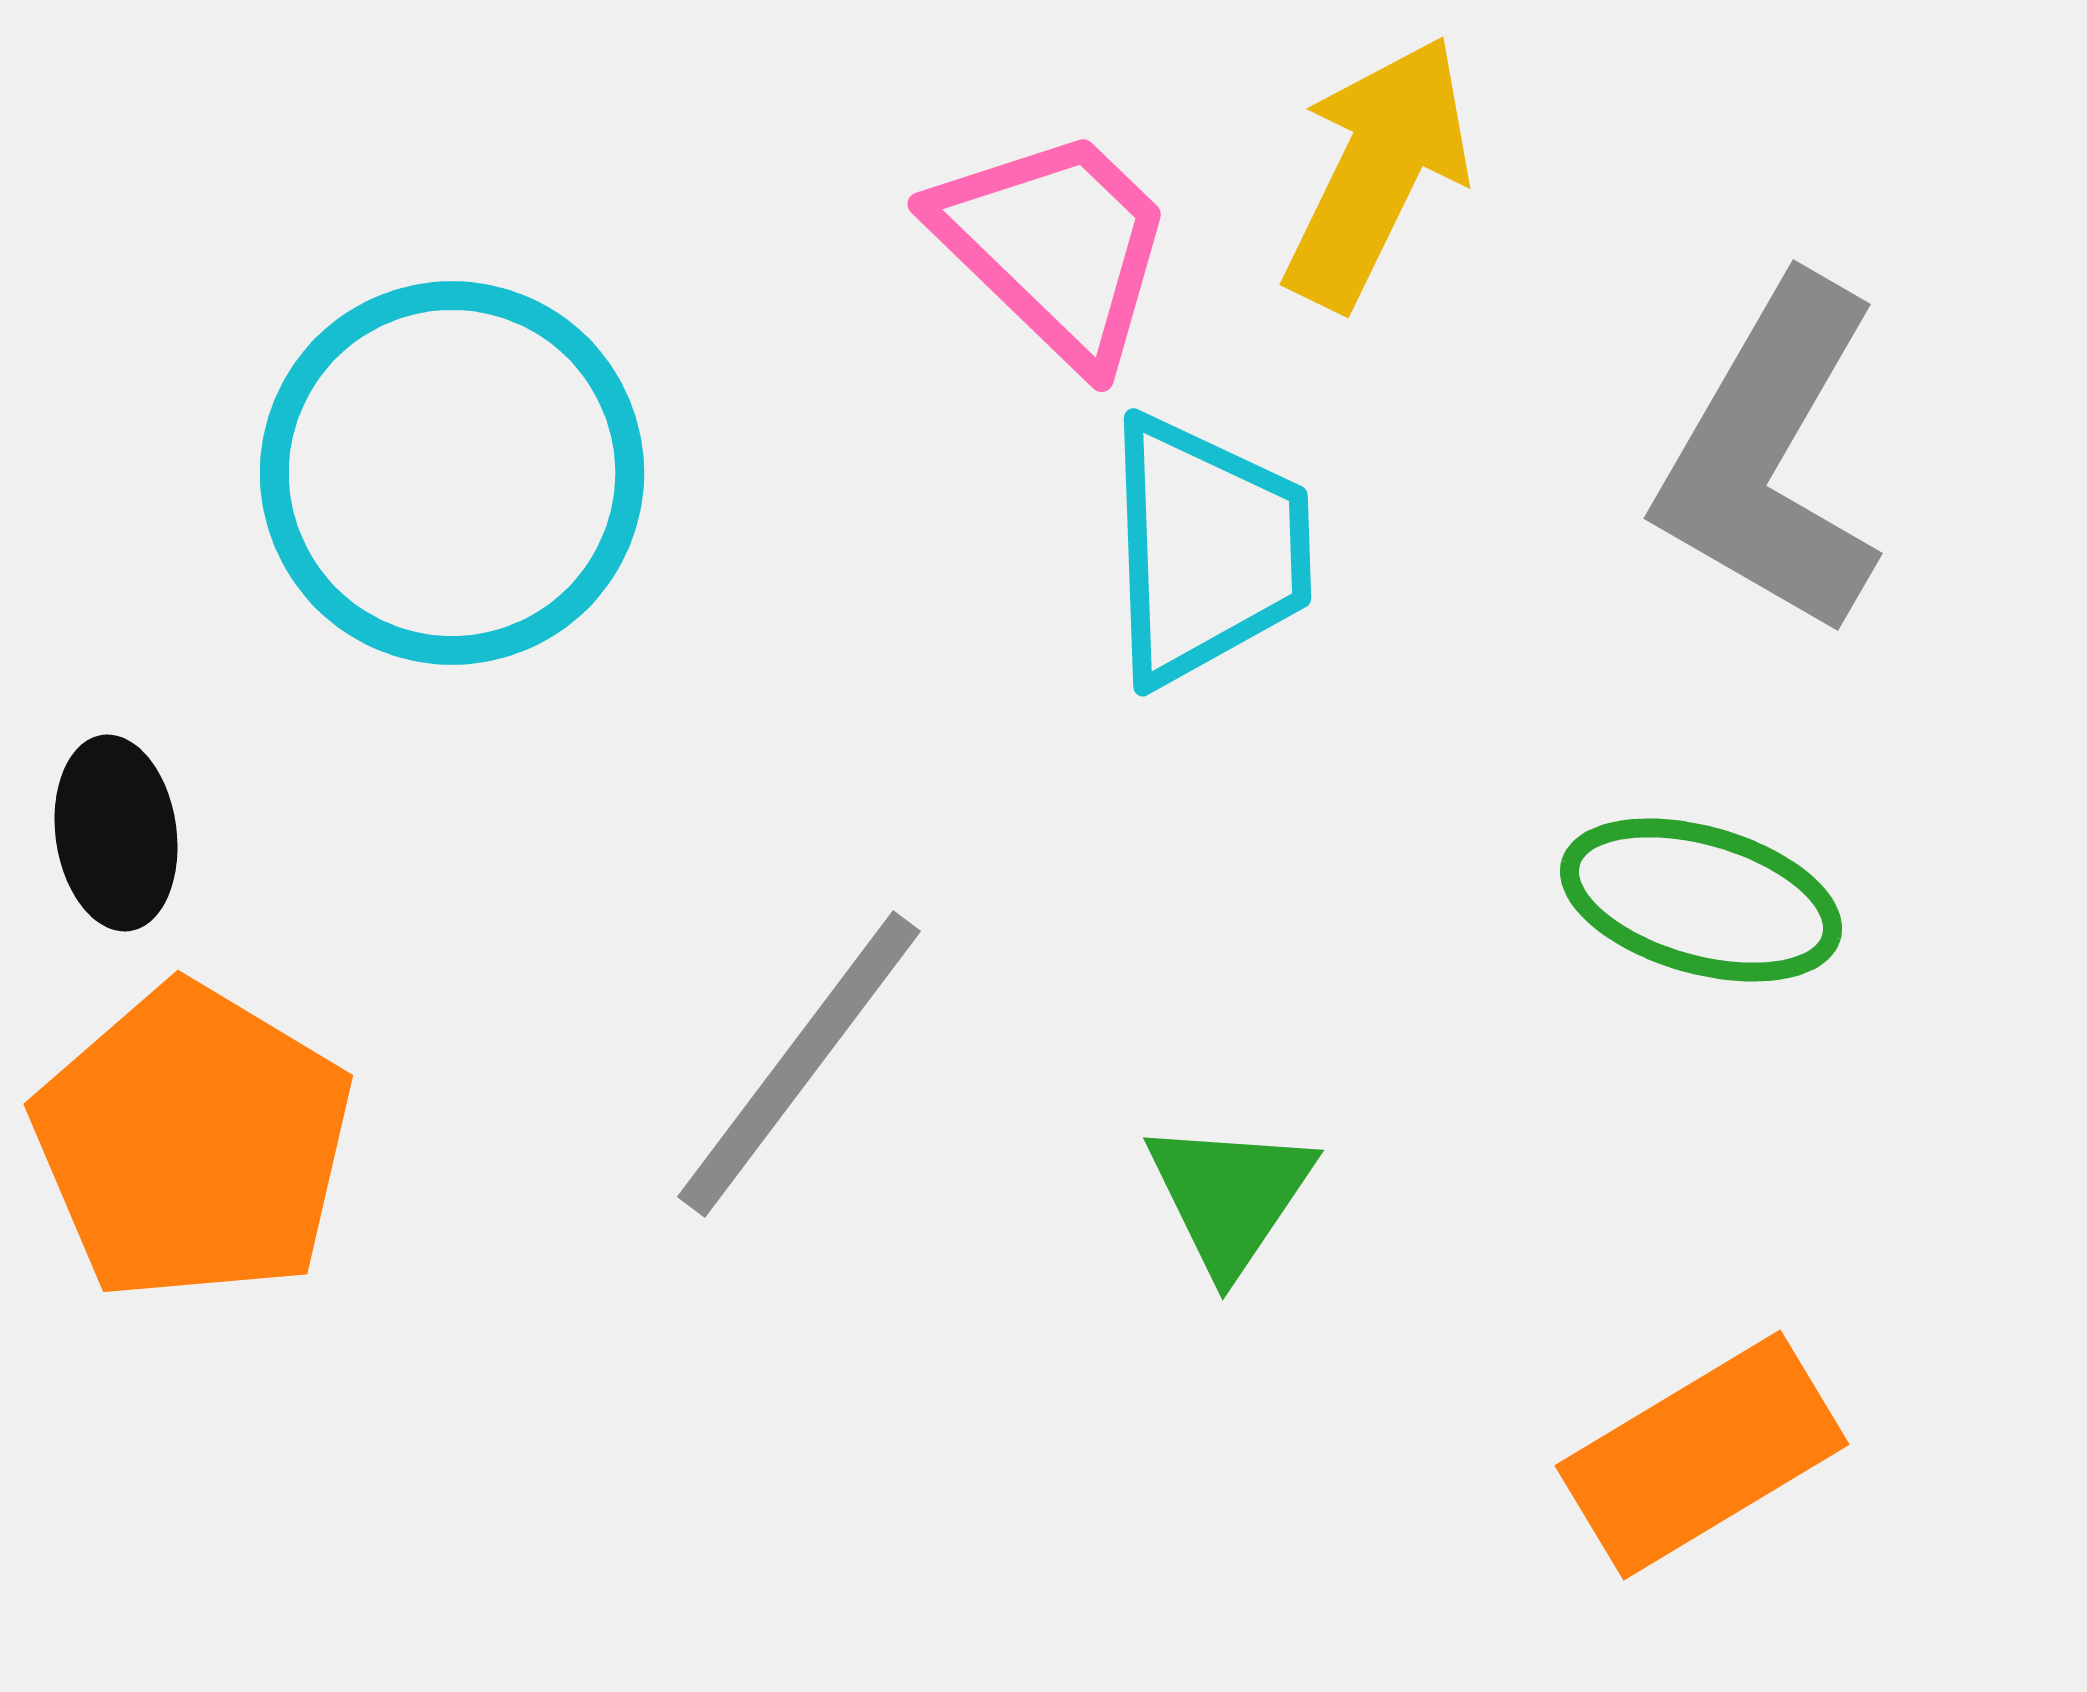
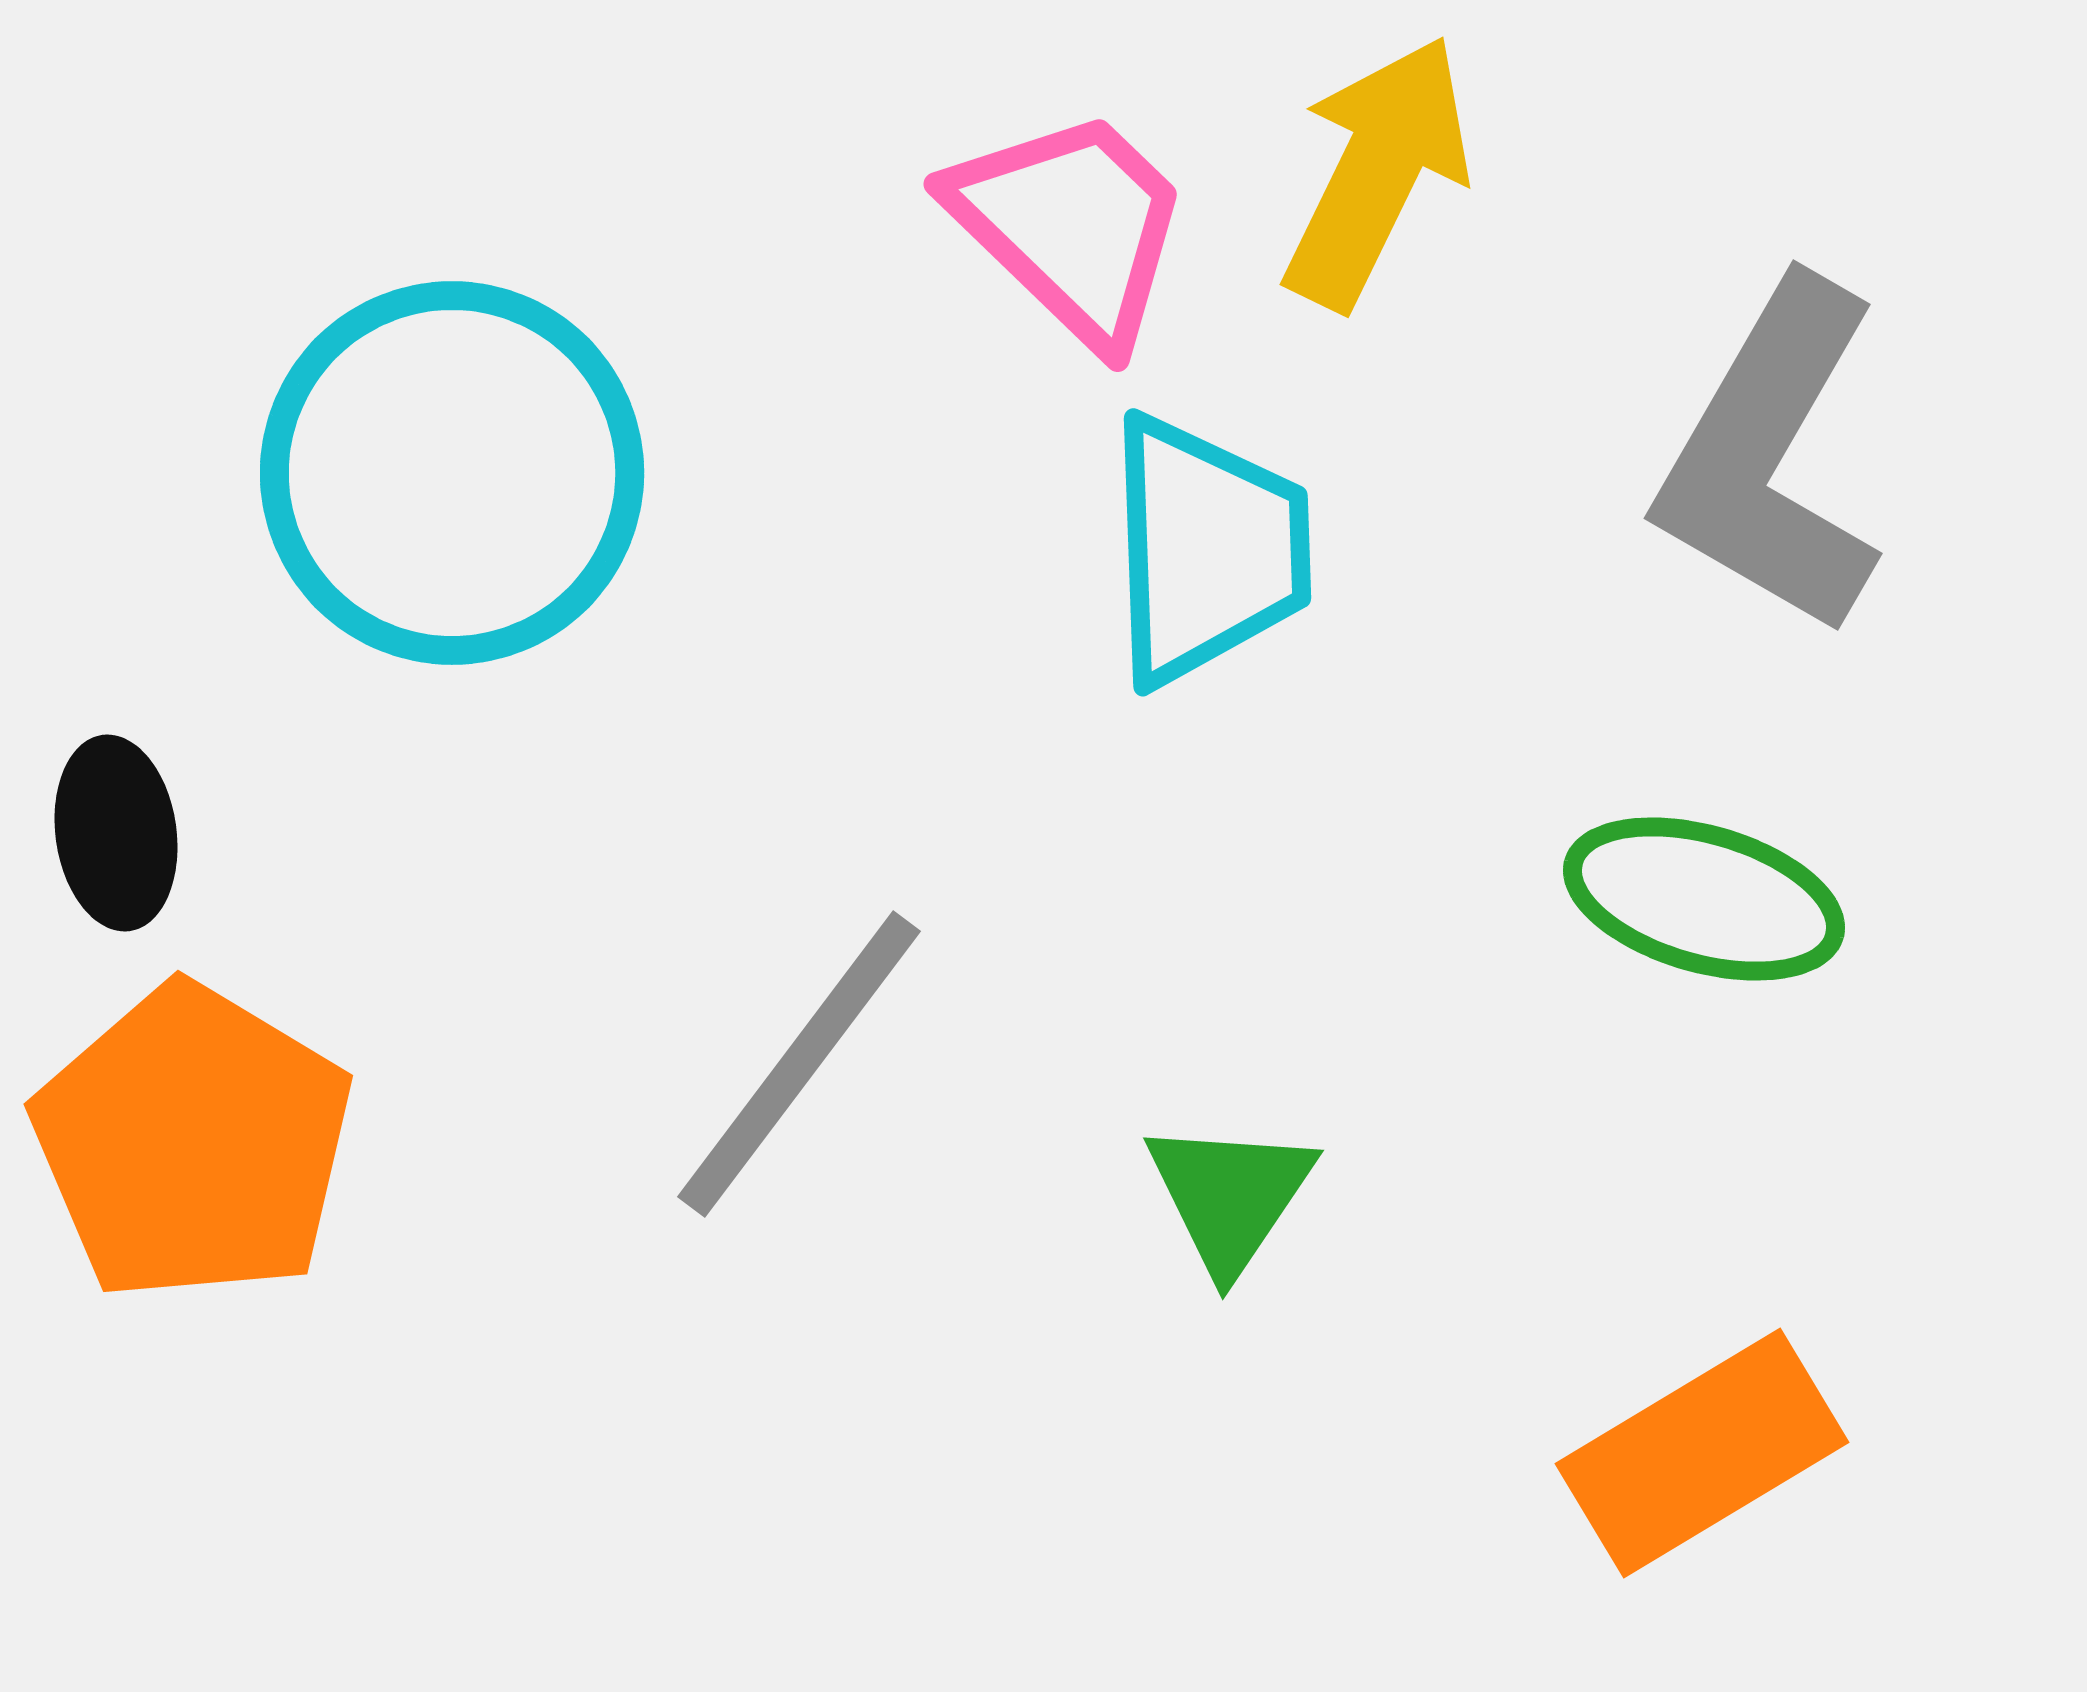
pink trapezoid: moved 16 px right, 20 px up
green ellipse: moved 3 px right, 1 px up
orange rectangle: moved 2 px up
